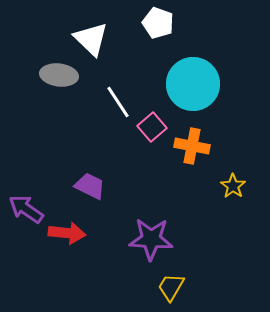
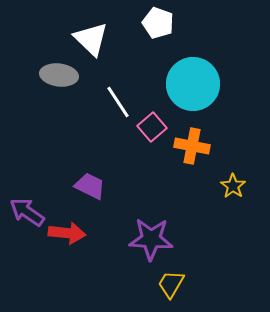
purple arrow: moved 1 px right, 3 px down
yellow trapezoid: moved 3 px up
